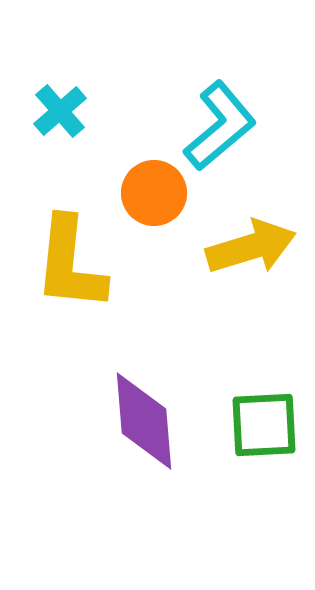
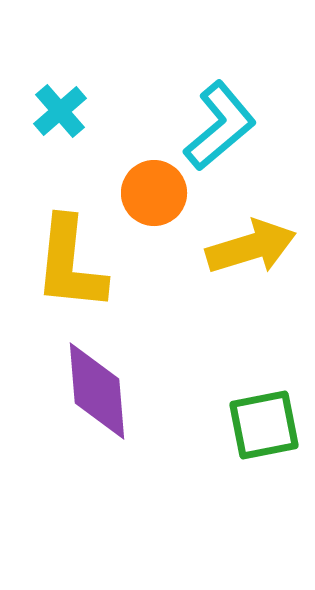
purple diamond: moved 47 px left, 30 px up
green square: rotated 8 degrees counterclockwise
